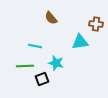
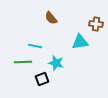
green line: moved 2 px left, 4 px up
